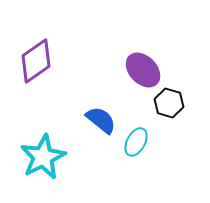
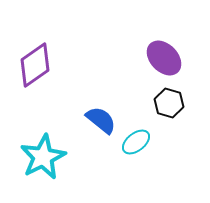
purple diamond: moved 1 px left, 4 px down
purple ellipse: moved 21 px right, 12 px up
cyan ellipse: rotated 24 degrees clockwise
